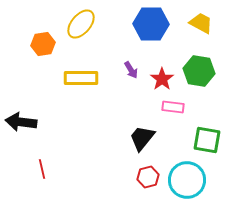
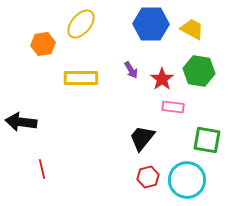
yellow trapezoid: moved 9 px left, 6 px down
